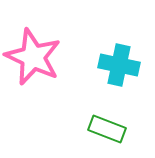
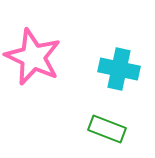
cyan cross: moved 4 px down
